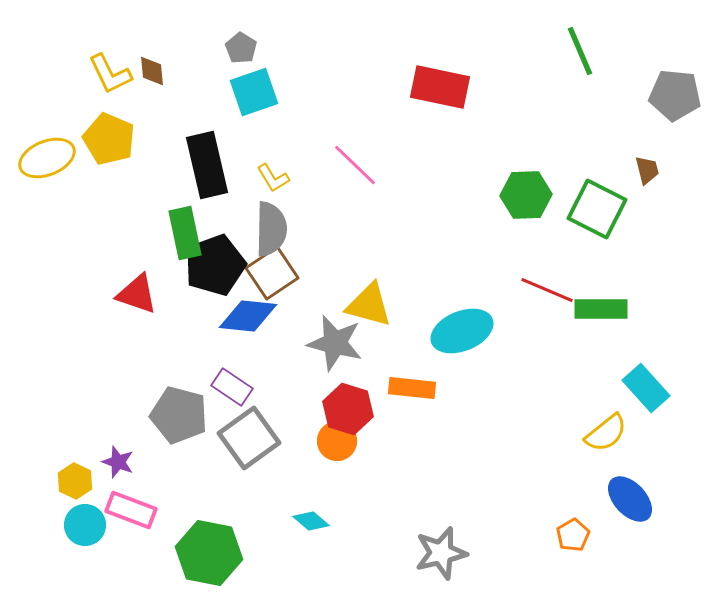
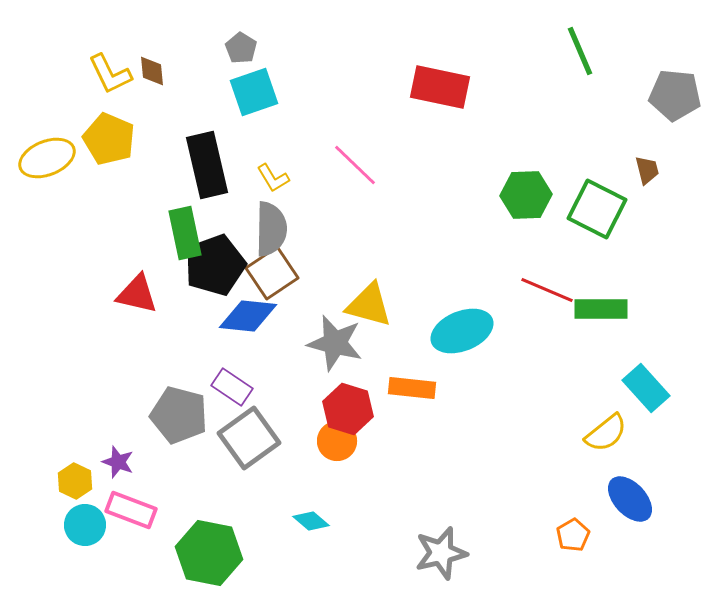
red triangle at (137, 294): rotated 6 degrees counterclockwise
